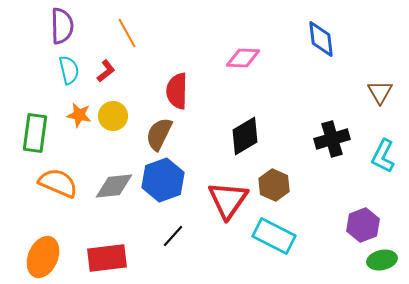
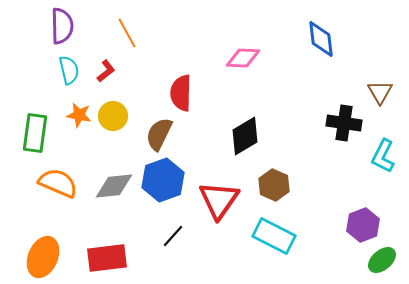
red semicircle: moved 4 px right, 2 px down
black cross: moved 12 px right, 16 px up; rotated 24 degrees clockwise
red triangle: moved 9 px left
green ellipse: rotated 28 degrees counterclockwise
